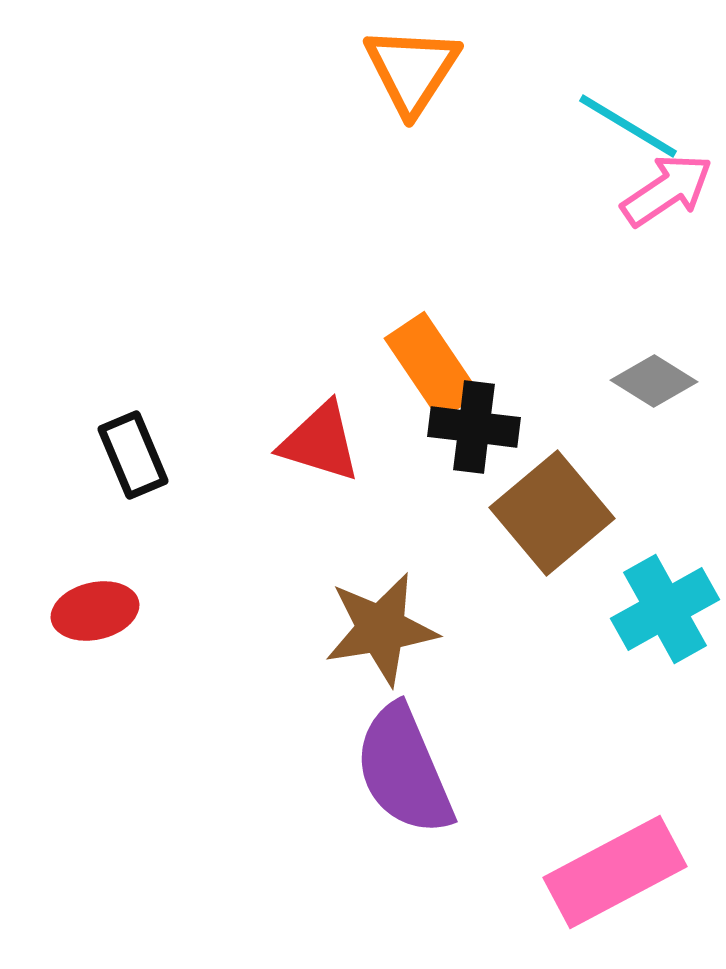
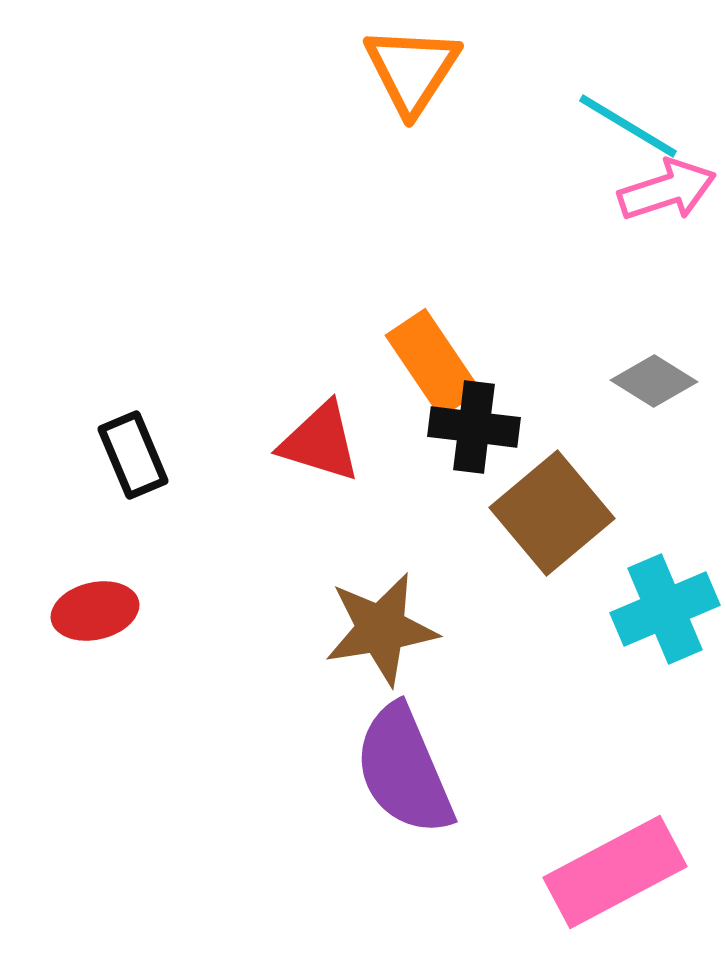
pink arrow: rotated 16 degrees clockwise
orange rectangle: moved 1 px right, 3 px up
cyan cross: rotated 6 degrees clockwise
